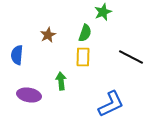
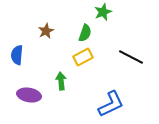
brown star: moved 2 px left, 4 px up
yellow rectangle: rotated 60 degrees clockwise
